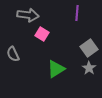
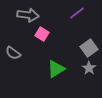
purple line: rotated 49 degrees clockwise
gray semicircle: moved 1 px up; rotated 28 degrees counterclockwise
